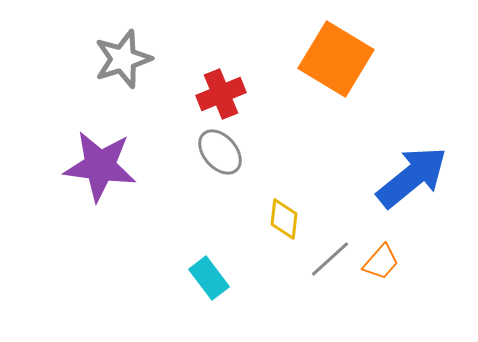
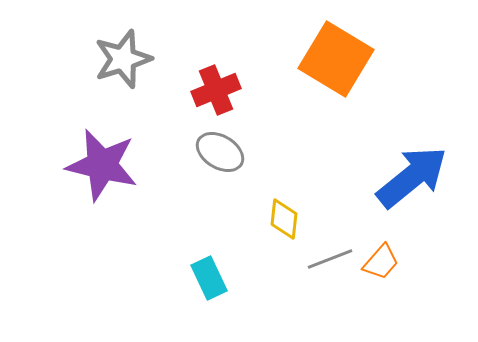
red cross: moved 5 px left, 4 px up
gray ellipse: rotated 18 degrees counterclockwise
purple star: moved 2 px right, 1 px up; rotated 6 degrees clockwise
gray line: rotated 21 degrees clockwise
cyan rectangle: rotated 12 degrees clockwise
